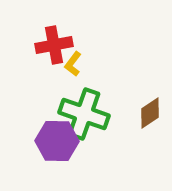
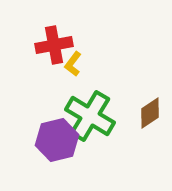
green cross: moved 6 px right, 2 px down; rotated 12 degrees clockwise
purple hexagon: moved 1 px up; rotated 15 degrees counterclockwise
